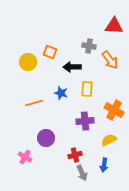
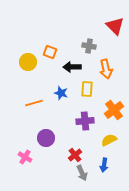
red triangle: moved 1 px right; rotated 42 degrees clockwise
orange arrow: moved 4 px left, 9 px down; rotated 24 degrees clockwise
orange cross: rotated 24 degrees clockwise
red cross: rotated 24 degrees counterclockwise
